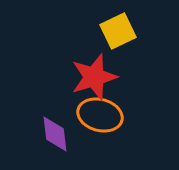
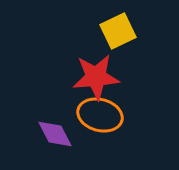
red star: moved 2 px right; rotated 12 degrees clockwise
purple diamond: rotated 21 degrees counterclockwise
